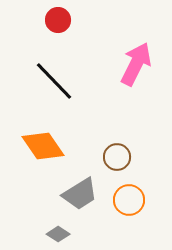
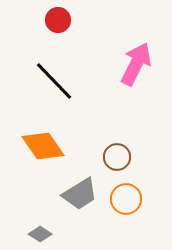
orange circle: moved 3 px left, 1 px up
gray diamond: moved 18 px left
